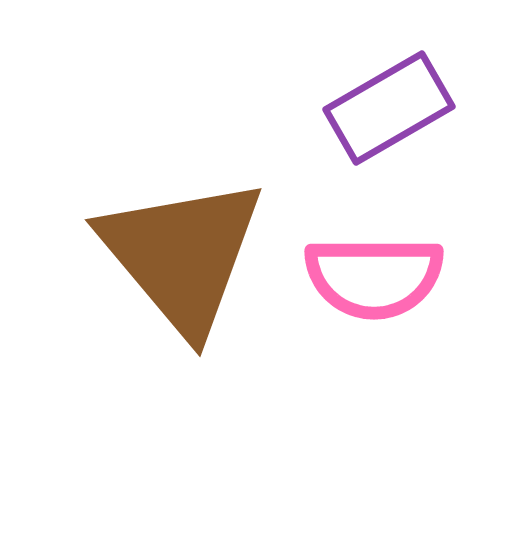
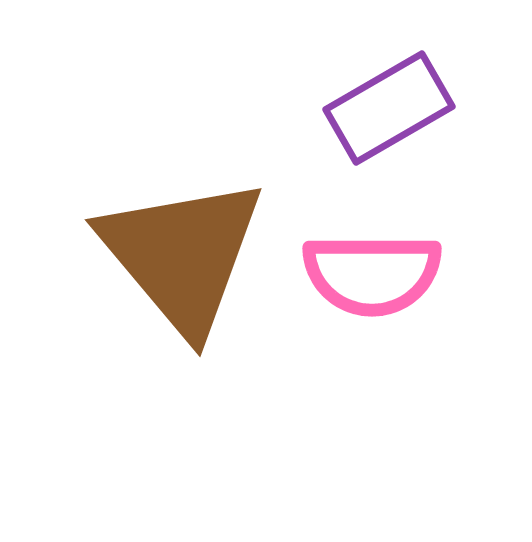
pink semicircle: moved 2 px left, 3 px up
